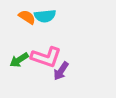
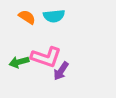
cyan semicircle: moved 9 px right
green arrow: moved 2 px down; rotated 18 degrees clockwise
